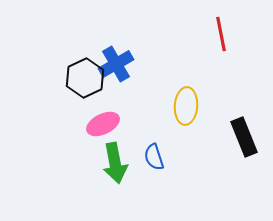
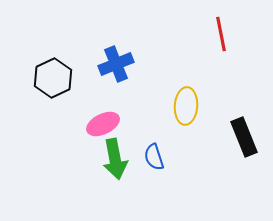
blue cross: rotated 8 degrees clockwise
black hexagon: moved 32 px left
green arrow: moved 4 px up
